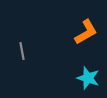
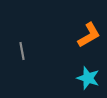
orange L-shape: moved 3 px right, 3 px down
